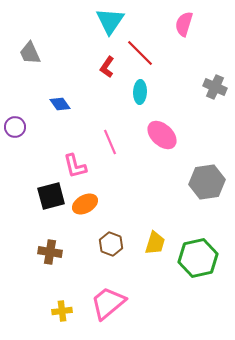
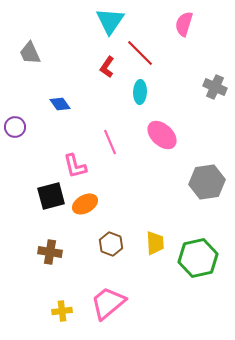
yellow trapezoid: rotated 20 degrees counterclockwise
